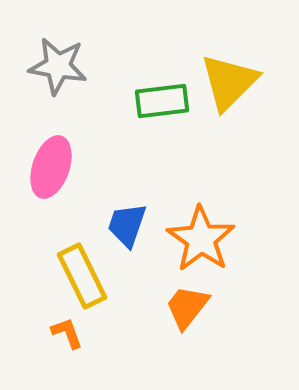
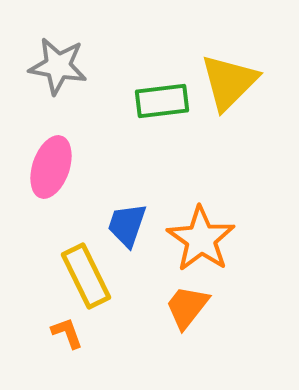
yellow rectangle: moved 4 px right
